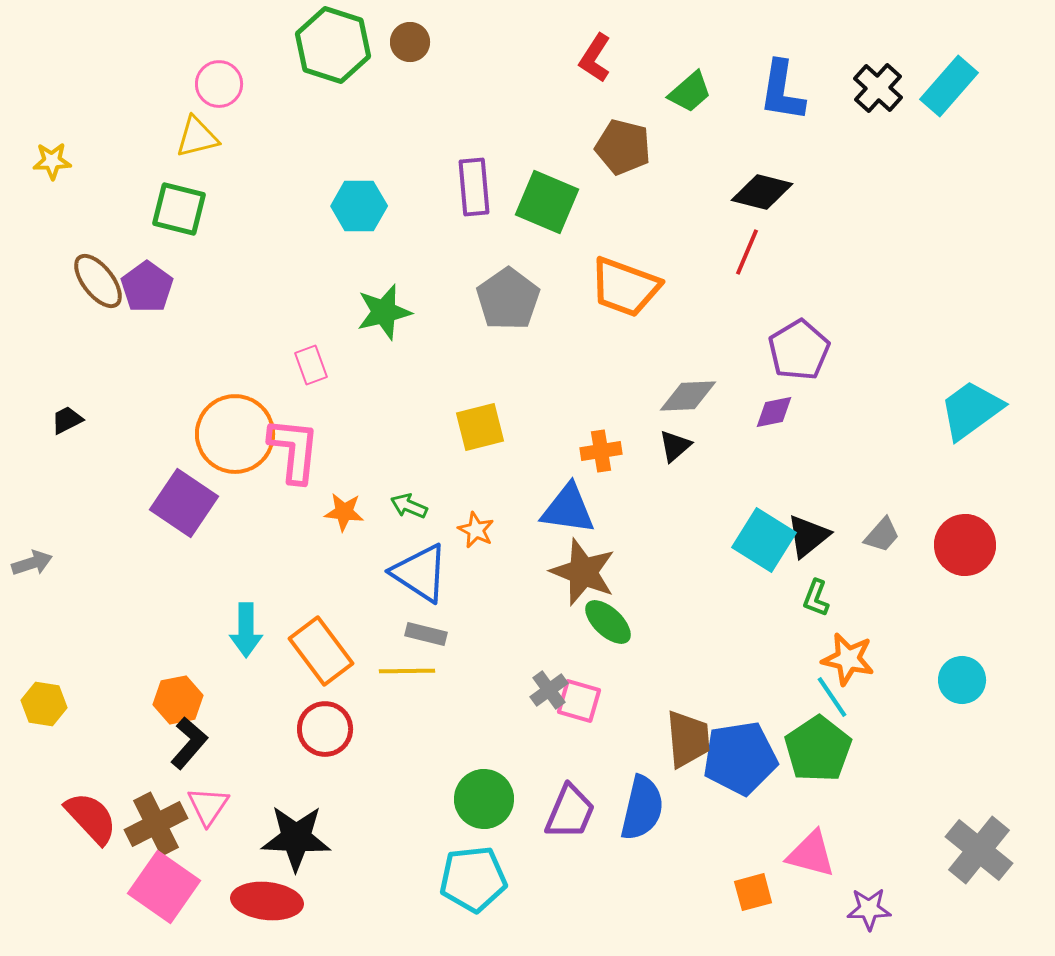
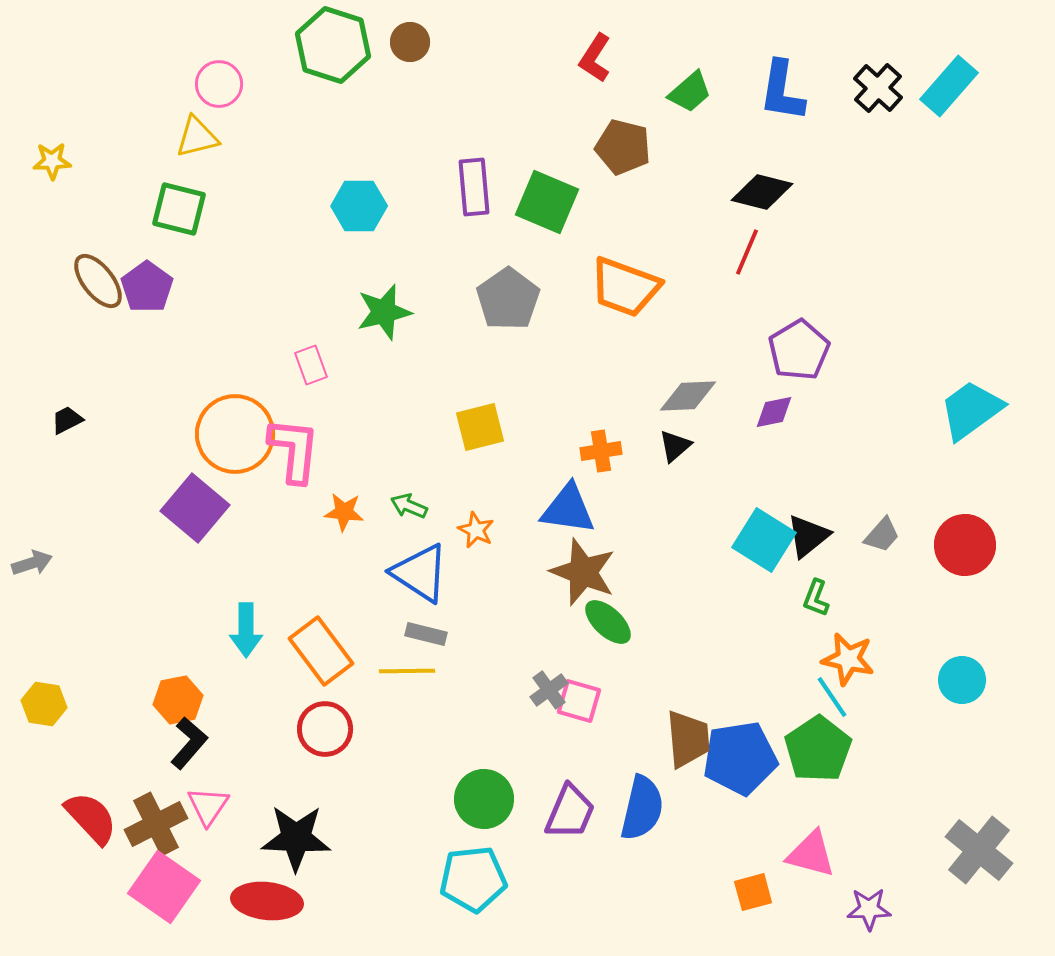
purple square at (184, 503): moved 11 px right, 5 px down; rotated 6 degrees clockwise
